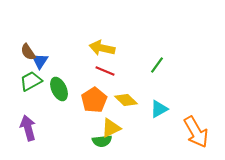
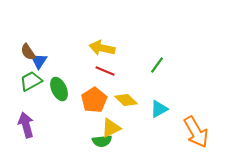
blue triangle: moved 1 px left
purple arrow: moved 2 px left, 3 px up
